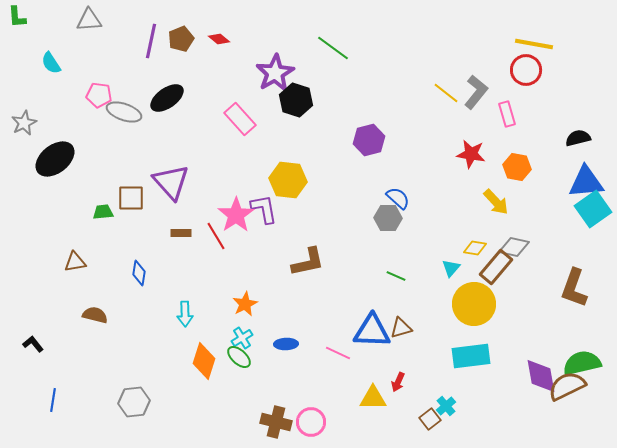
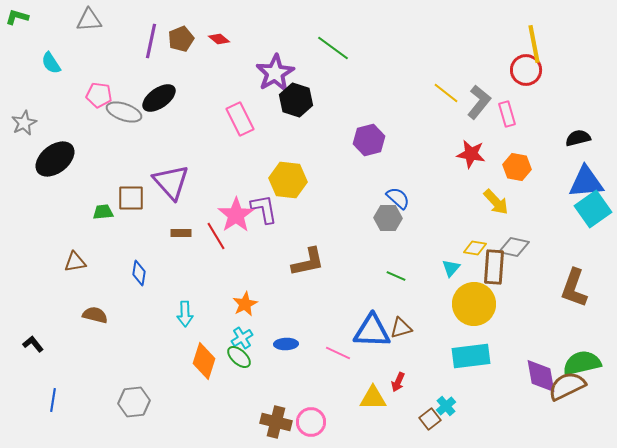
green L-shape at (17, 17): rotated 110 degrees clockwise
yellow line at (534, 44): rotated 69 degrees clockwise
gray L-shape at (476, 92): moved 3 px right, 10 px down
black ellipse at (167, 98): moved 8 px left
pink rectangle at (240, 119): rotated 16 degrees clockwise
brown rectangle at (496, 267): moved 2 px left; rotated 36 degrees counterclockwise
